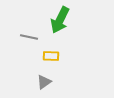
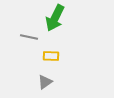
green arrow: moved 5 px left, 2 px up
gray triangle: moved 1 px right
